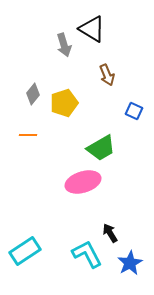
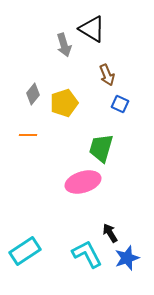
blue square: moved 14 px left, 7 px up
green trapezoid: rotated 136 degrees clockwise
blue star: moved 3 px left, 5 px up; rotated 10 degrees clockwise
